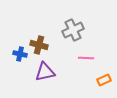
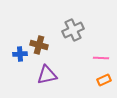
blue cross: rotated 16 degrees counterclockwise
pink line: moved 15 px right
purple triangle: moved 2 px right, 3 px down
